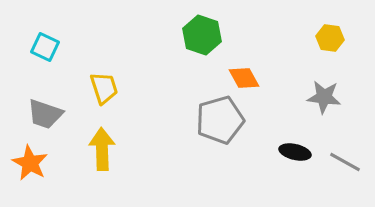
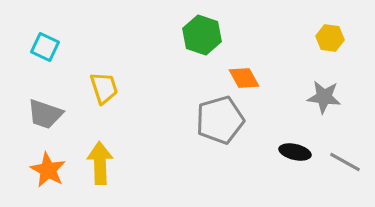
yellow arrow: moved 2 px left, 14 px down
orange star: moved 18 px right, 7 px down
